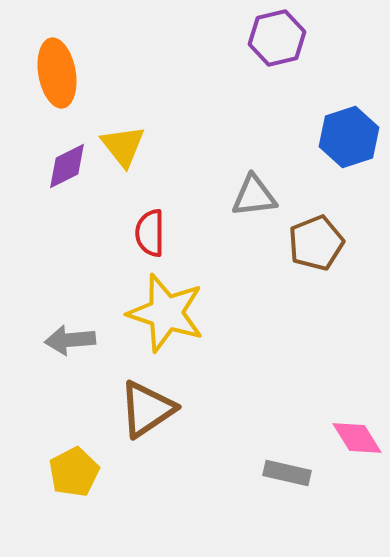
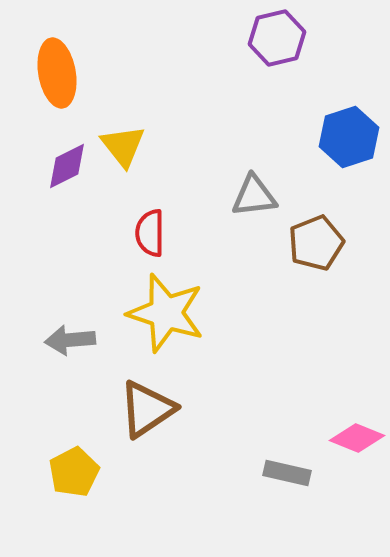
pink diamond: rotated 36 degrees counterclockwise
